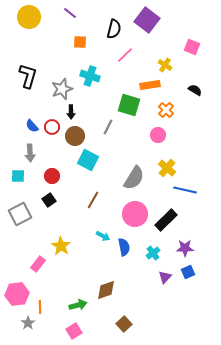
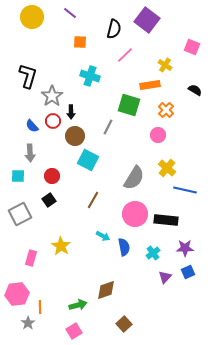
yellow circle at (29, 17): moved 3 px right
gray star at (62, 89): moved 10 px left, 7 px down; rotated 15 degrees counterclockwise
red circle at (52, 127): moved 1 px right, 6 px up
black rectangle at (166, 220): rotated 50 degrees clockwise
pink rectangle at (38, 264): moved 7 px left, 6 px up; rotated 21 degrees counterclockwise
